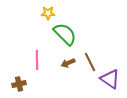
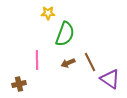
green semicircle: rotated 65 degrees clockwise
